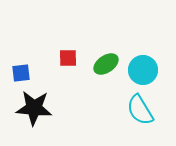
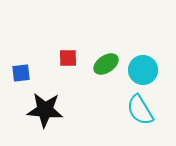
black star: moved 11 px right, 2 px down
